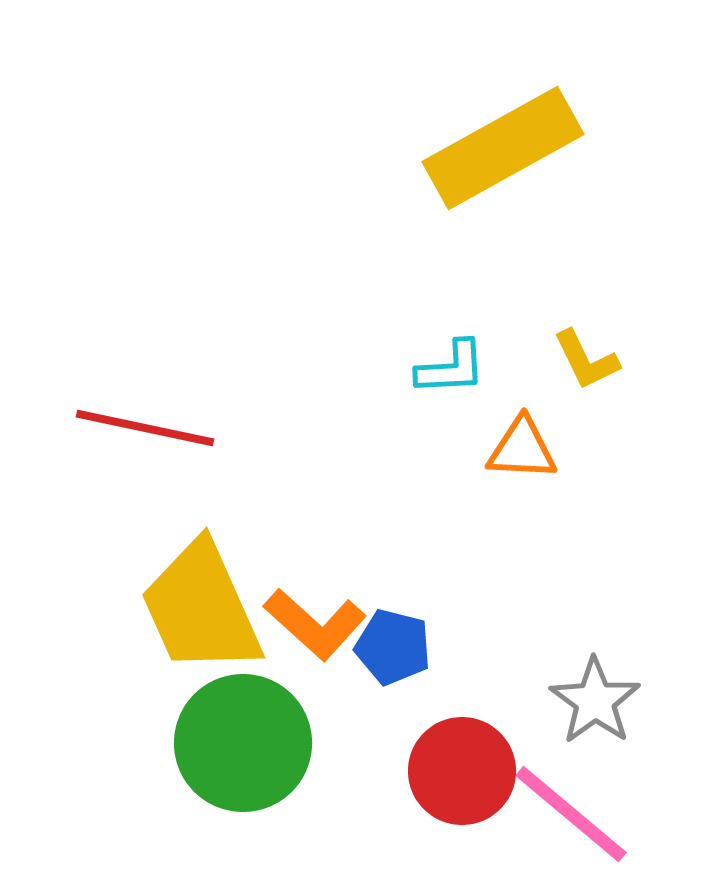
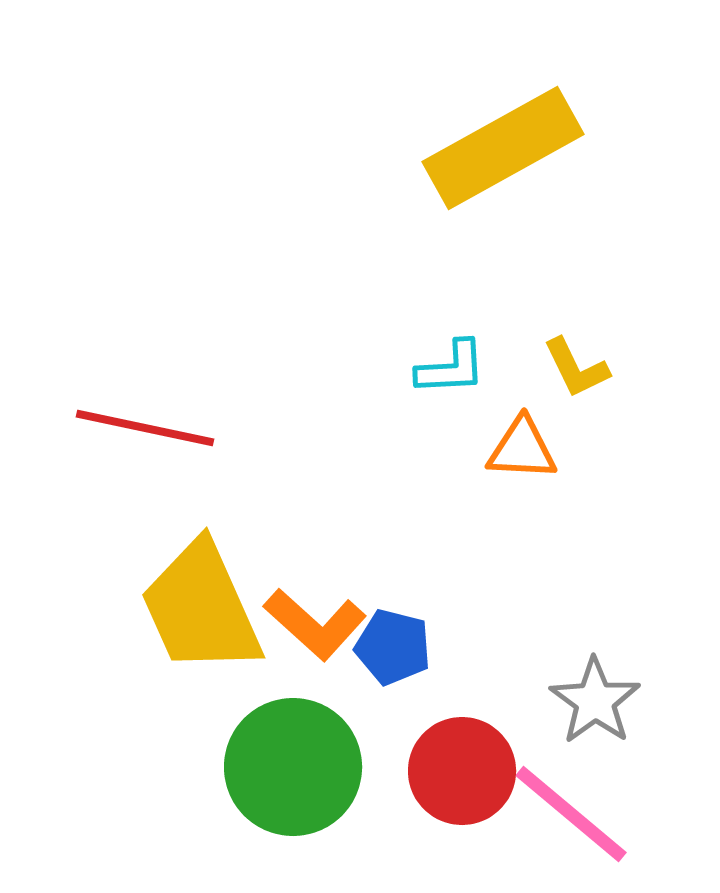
yellow L-shape: moved 10 px left, 8 px down
green circle: moved 50 px right, 24 px down
